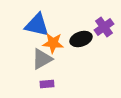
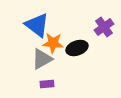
blue triangle: rotated 24 degrees clockwise
black ellipse: moved 4 px left, 9 px down
